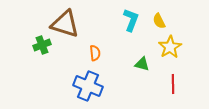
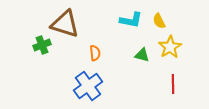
cyan L-shape: rotated 80 degrees clockwise
green triangle: moved 9 px up
blue cross: rotated 32 degrees clockwise
